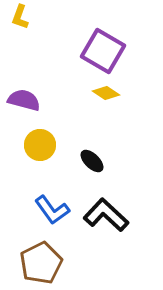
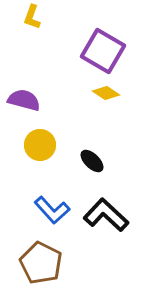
yellow L-shape: moved 12 px right
blue L-shape: rotated 6 degrees counterclockwise
brown pentagon: rotated 18 degrees counterclockwise
